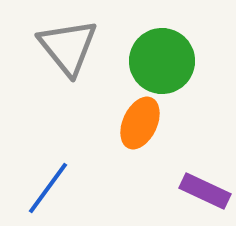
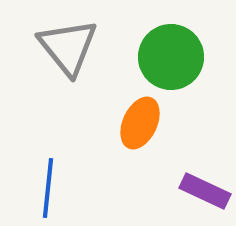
green circle: moved 9 px right, 4 px up
blue line: rotated 30 degrees counterclockwise
